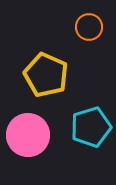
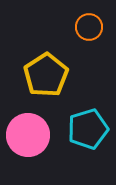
yellow pentagon: rotated 15 degrees clockwise
cyan pentagon: moved 3 px left, 2 px down
